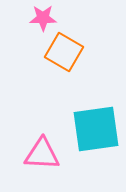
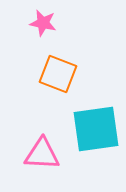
pink star: moved 5 px down; rotated 12 degrees clockwise
orange square: moved 6 px left, 22 px down; rotated 9 degrees counterclockwise
